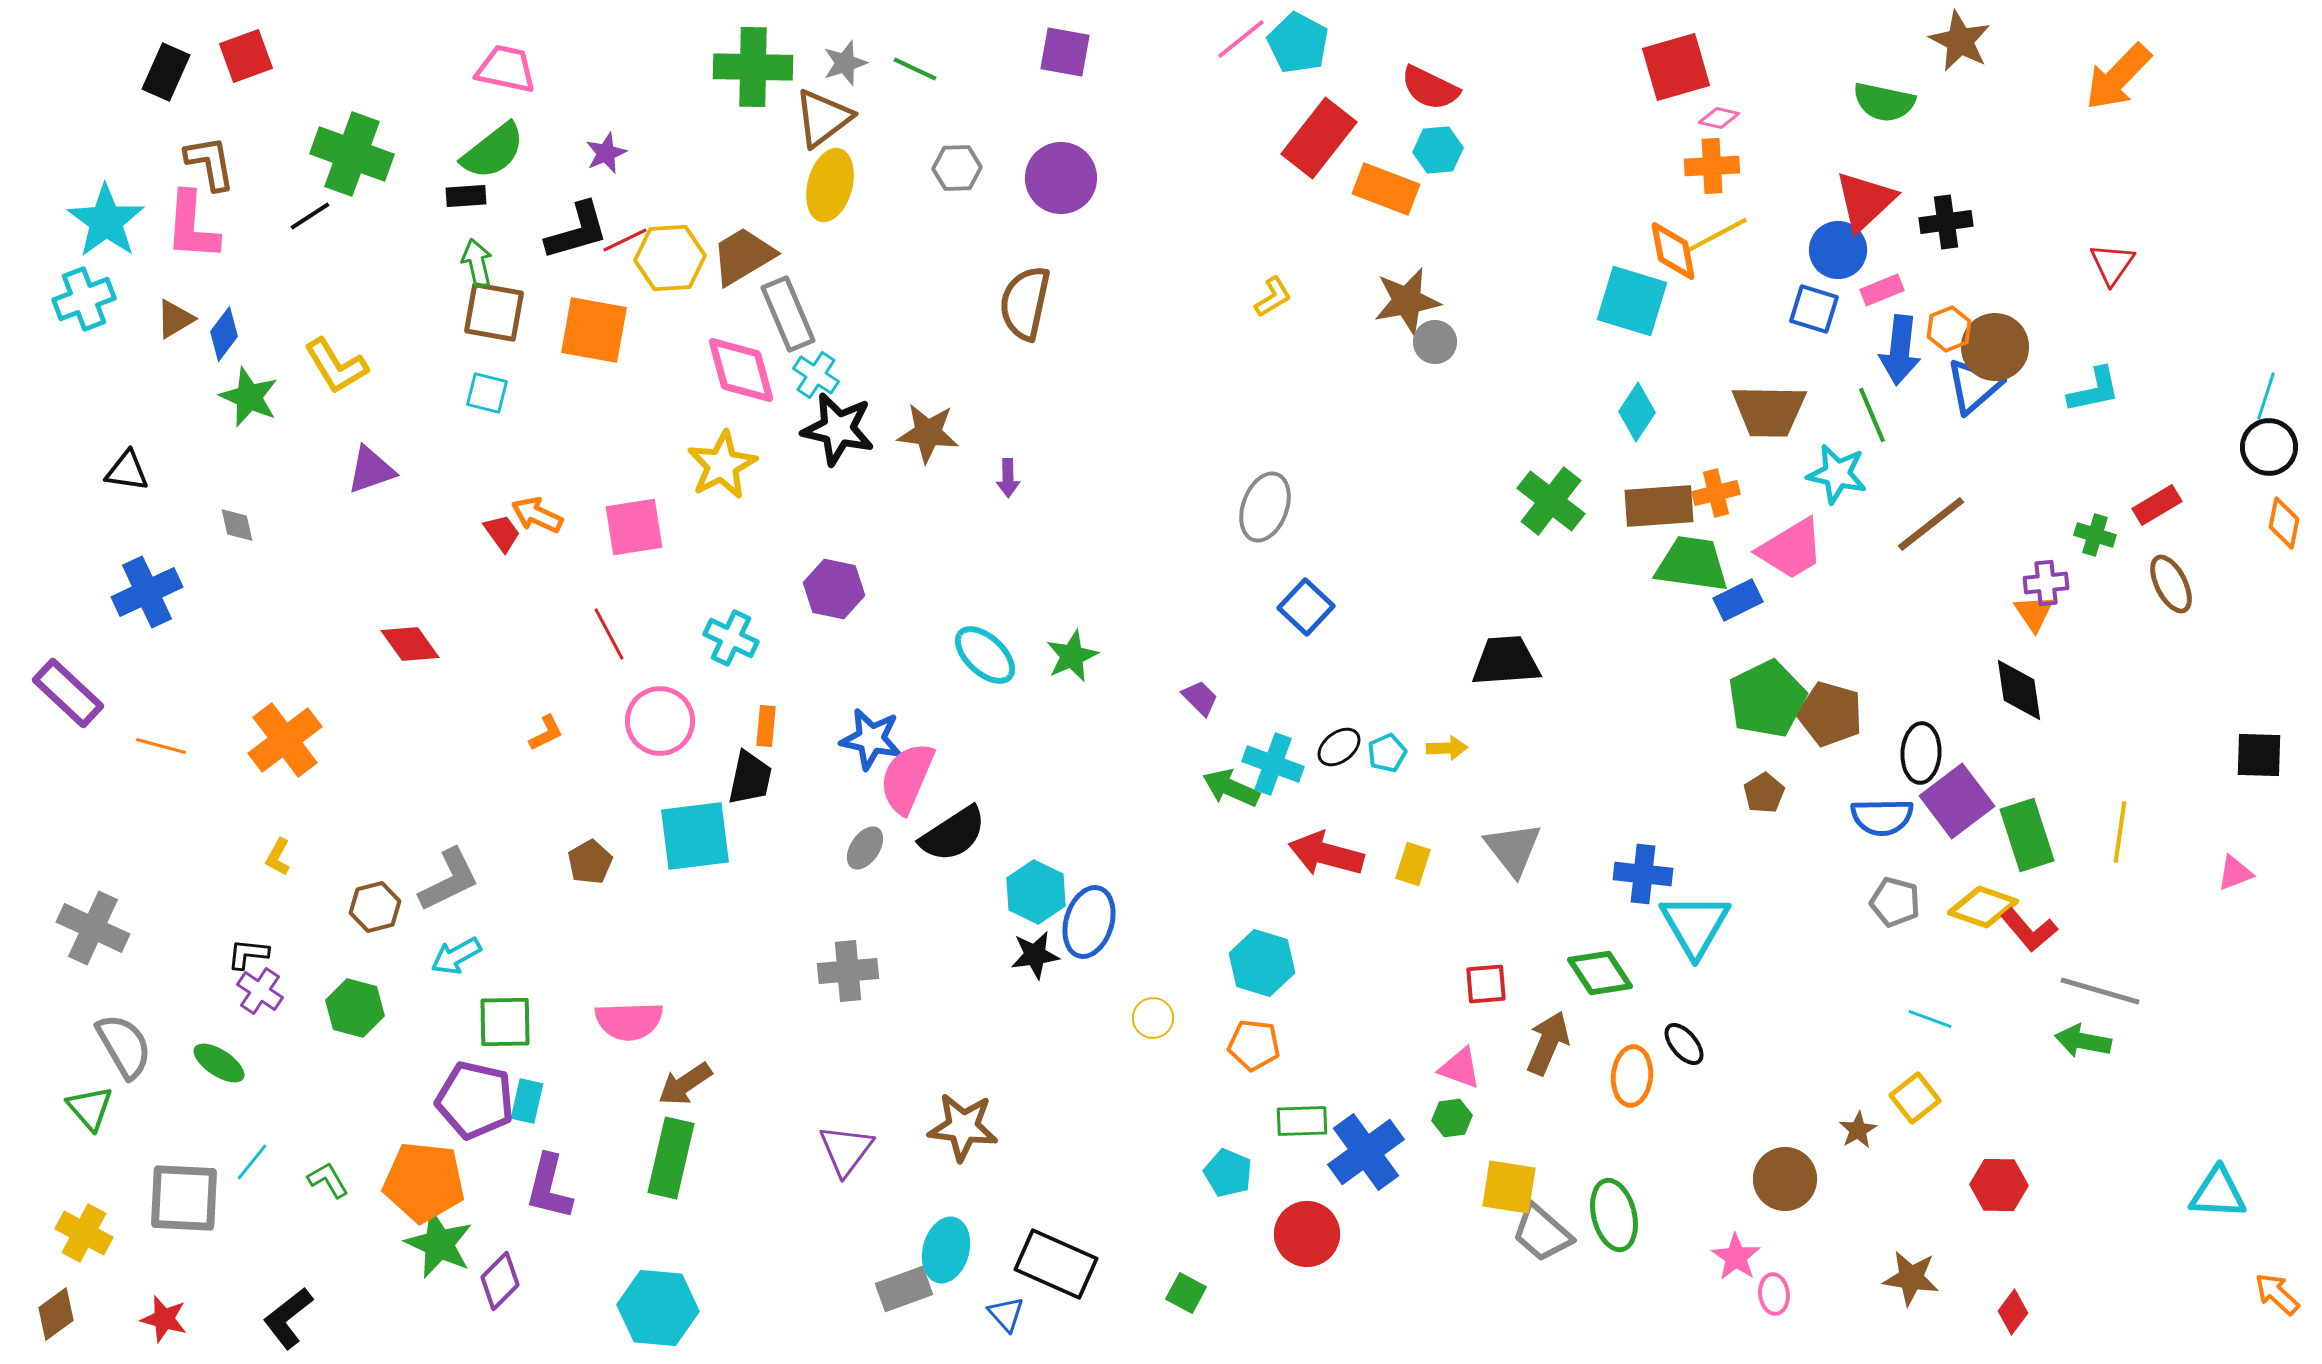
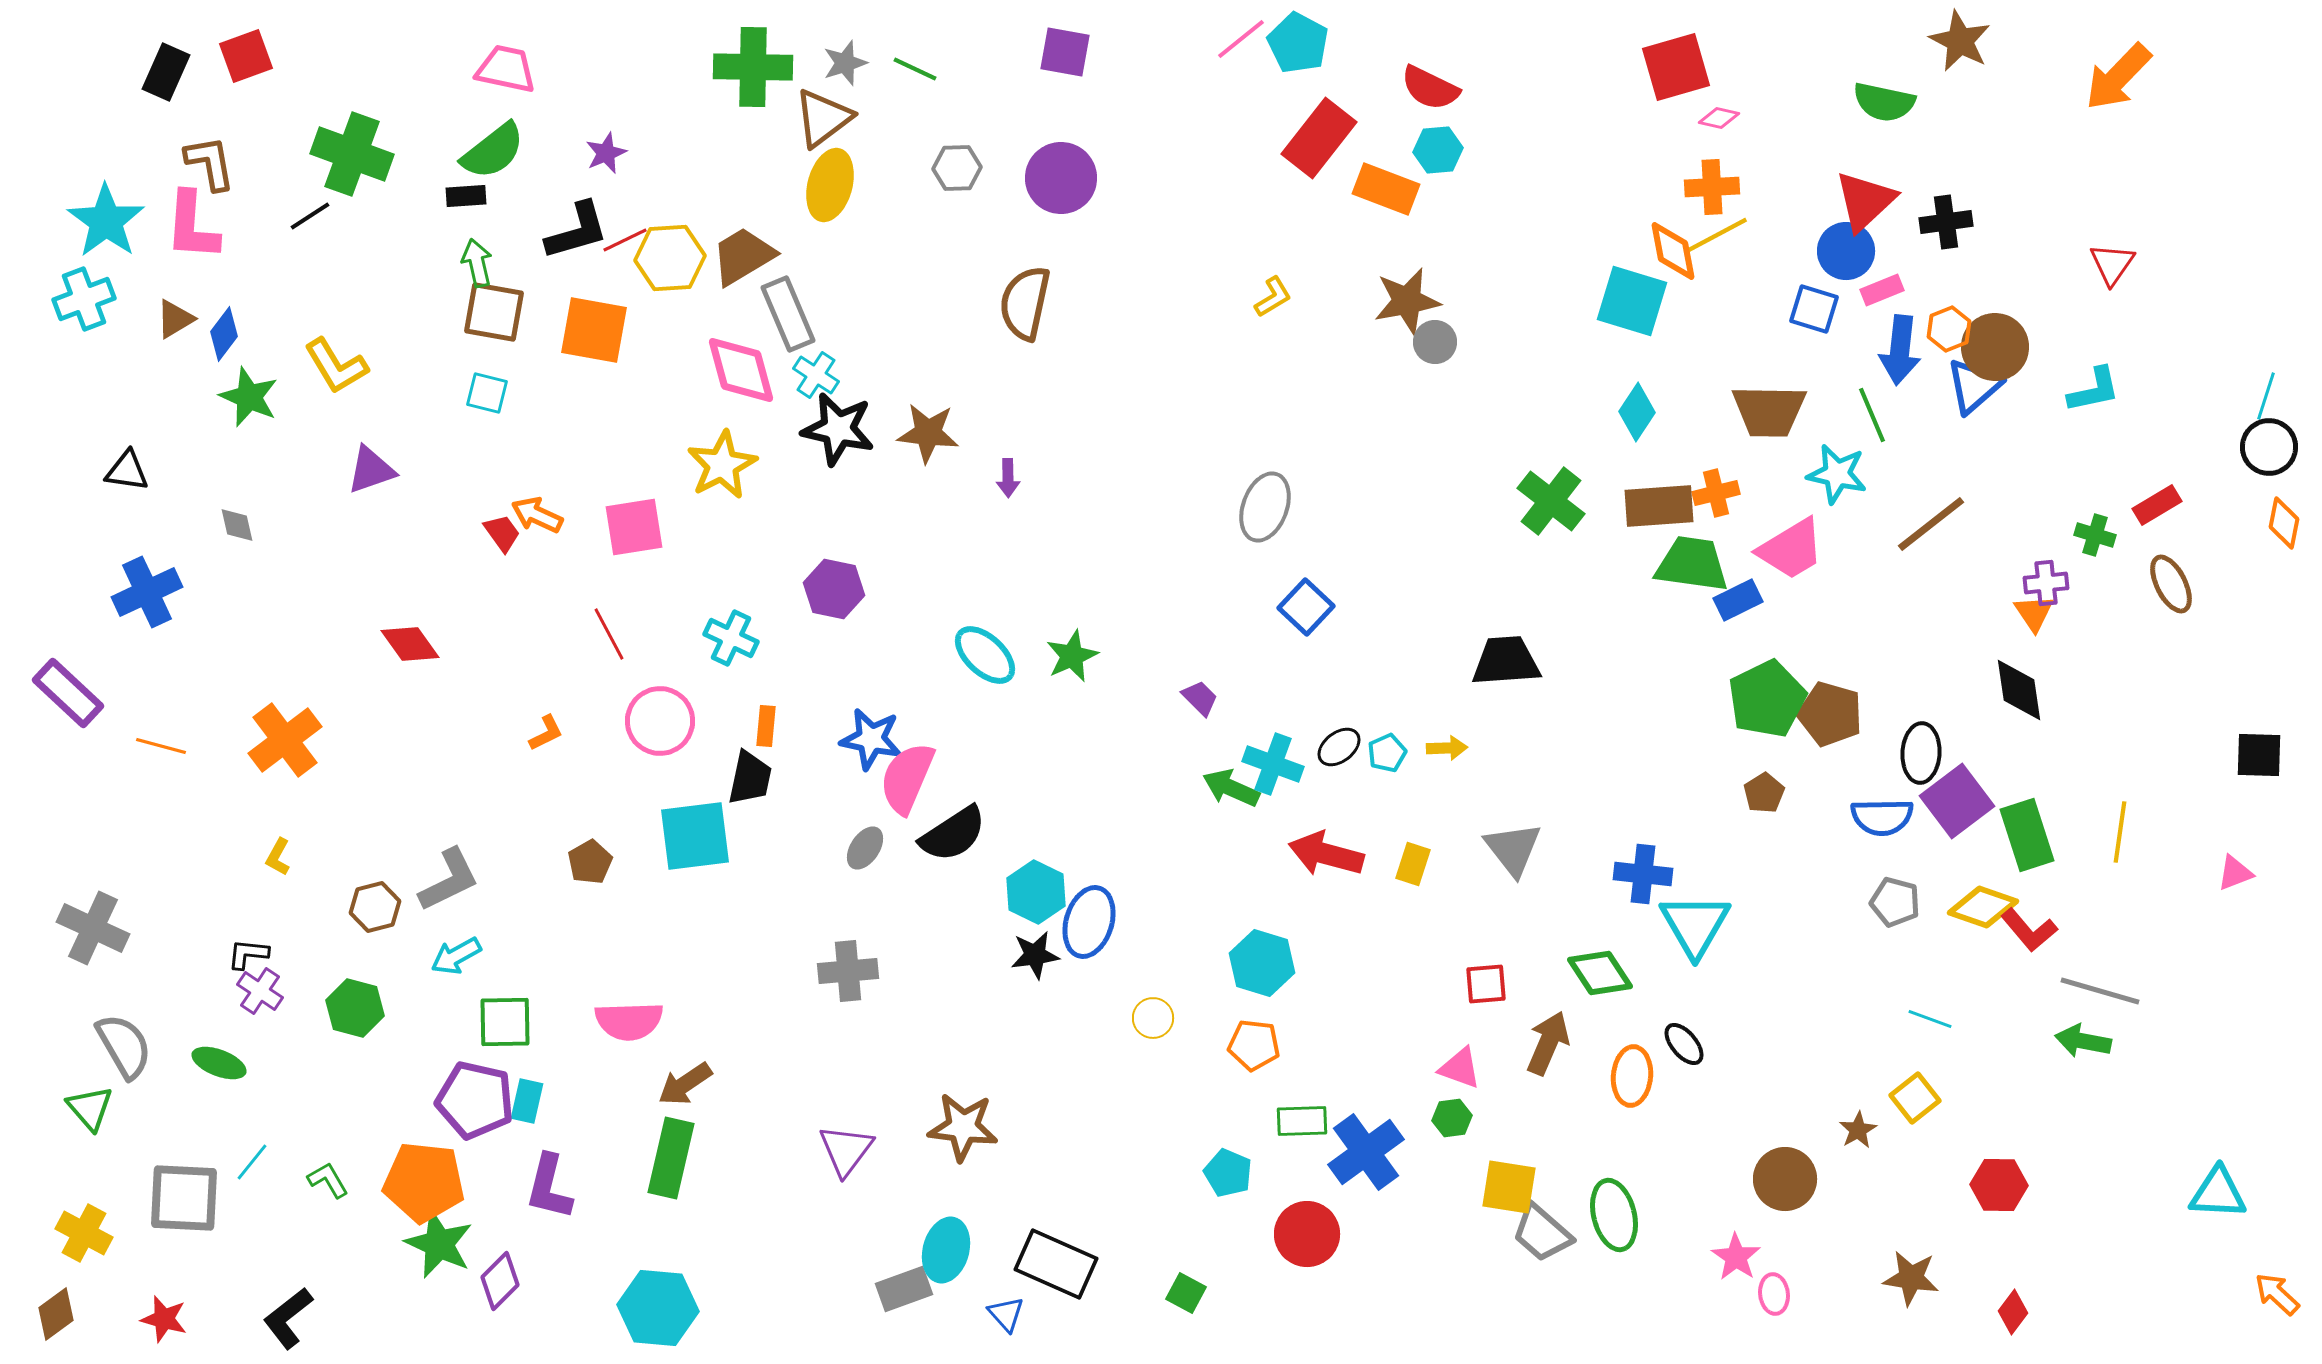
orange cross at (1712, 166): moved 21 px down
blue circle at (1838, 250): moved 8 px right, 1 px down
green ellipse at (219, 1063): rotated 12 degrees counterclockwise
